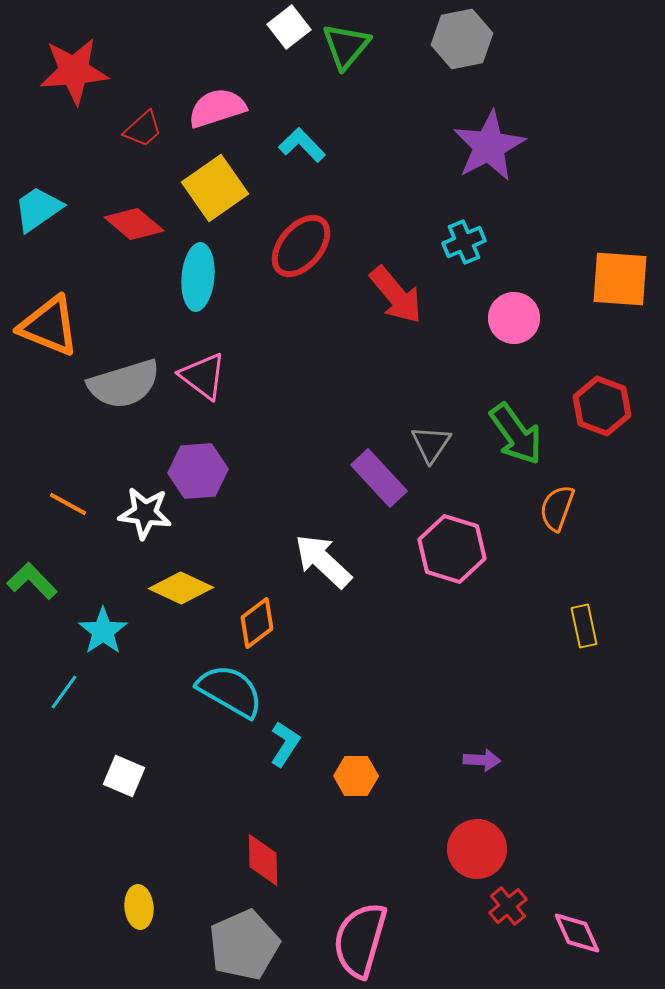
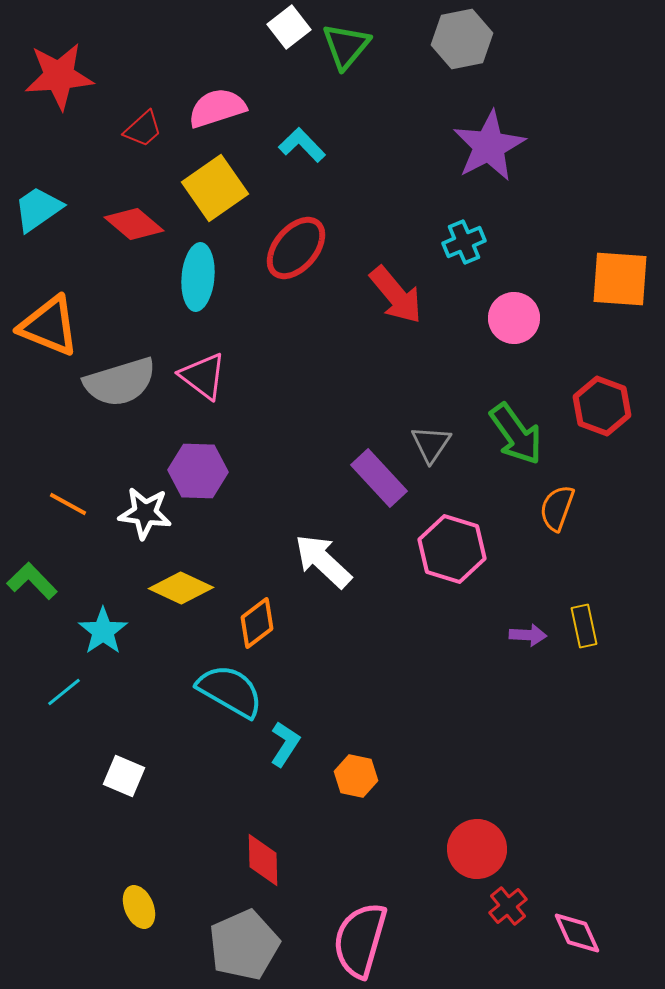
red star at (74, 71): moved 15 px left, 5 px down
red ellipse at (301, 246): moved 5 px left, 2 px down
gray semicircle at (124, 384): moved 4 px left, 2 px up
purple hexagon at (198, 471): rotated 6 degrees clockwise
cyan line at (64, 692): rotated 15 degrees clockwise
purple arrow at (482, 760): moved 46 px right, 125 px up
orange hexagon at (356, 776): rotated 12 degrees clockwise
yellow ellipse at (139, 907): rotated 18 degrees counterclockwise
